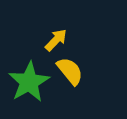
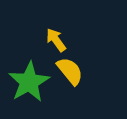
yellow arrow: rotated 80 degrees counterclockwise
